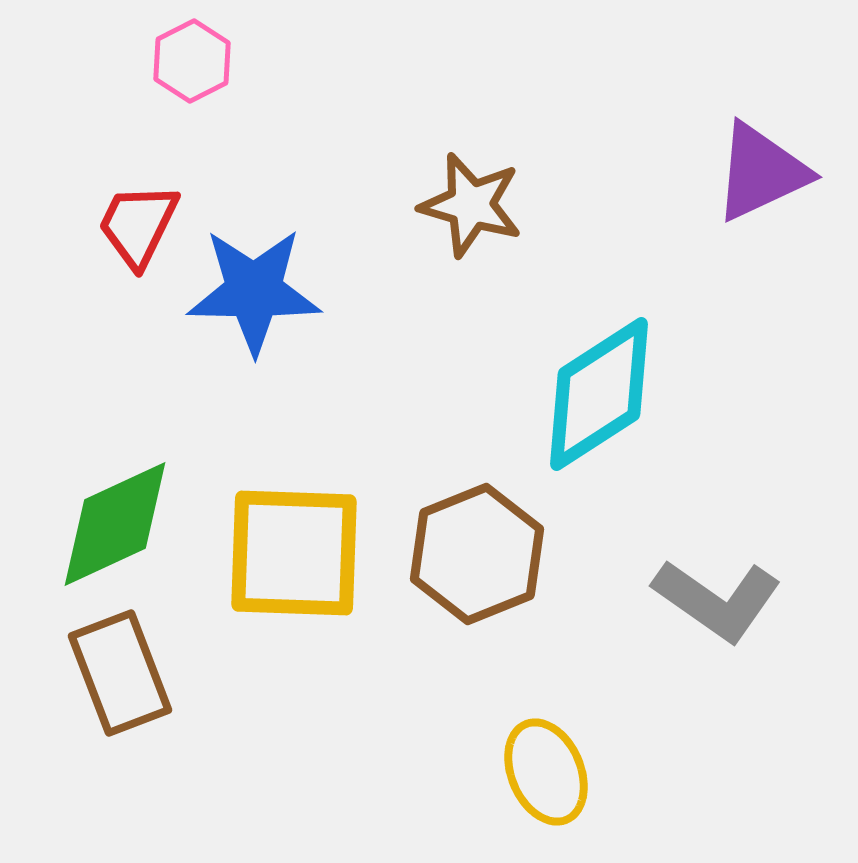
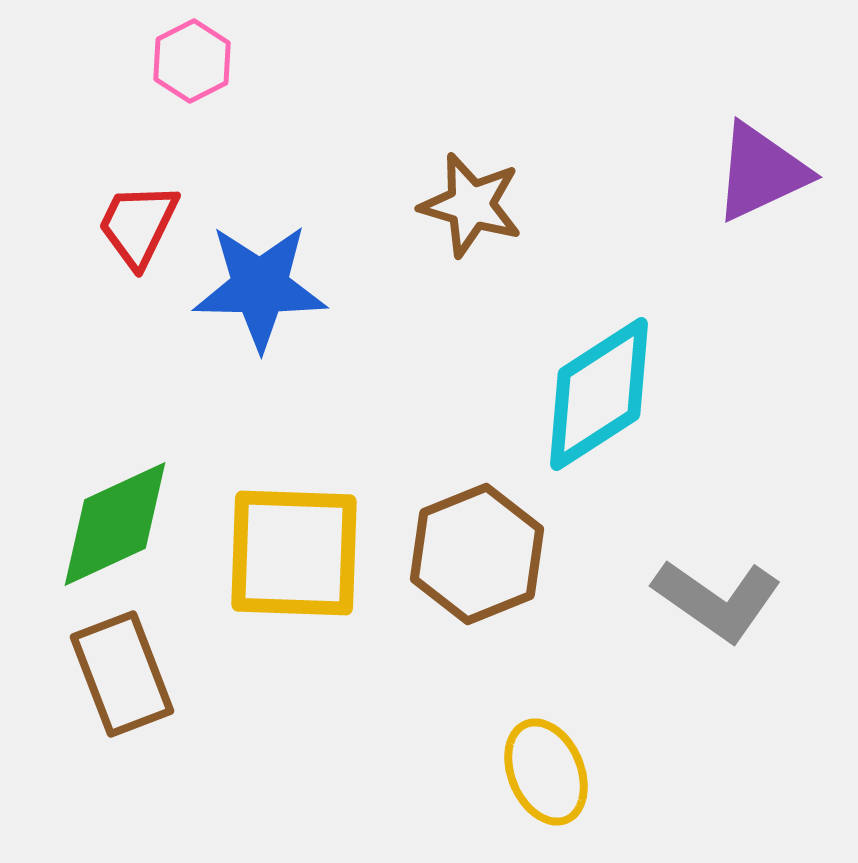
blue star: moved 6 px right, 4 px up
brown rectangle: moved 2 px right, 1 px down
